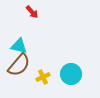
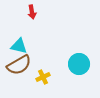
red arrow: rotated 32 degrees clockwise
brown semicircle: rotated 20 degrees clockwise
cyan circle: moved 8 px right, 10 px up
